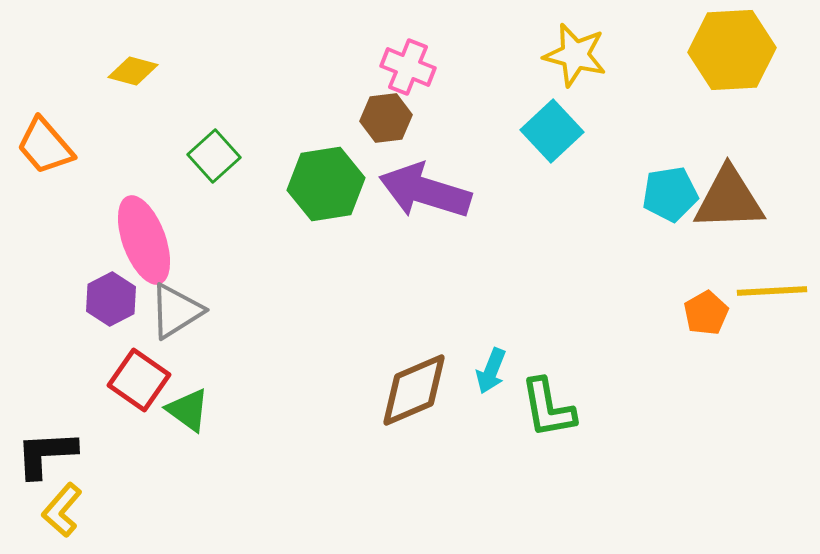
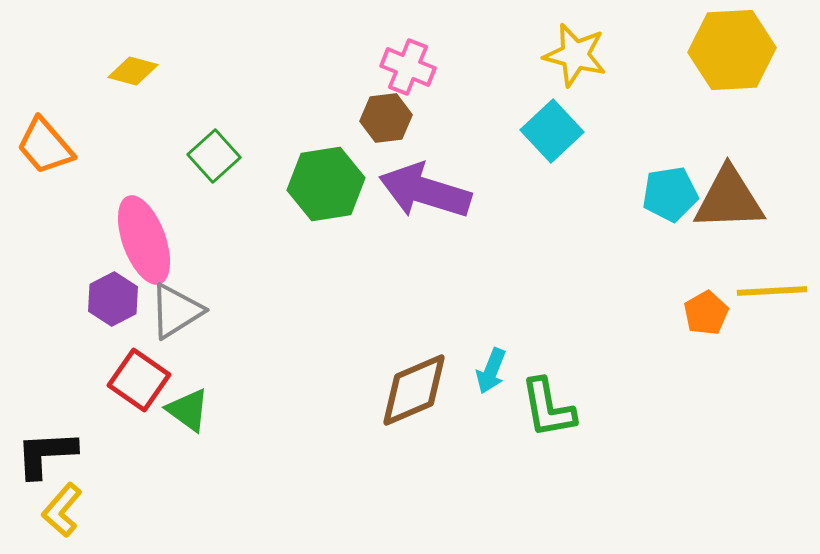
purple hexagon: moved 2 px right
